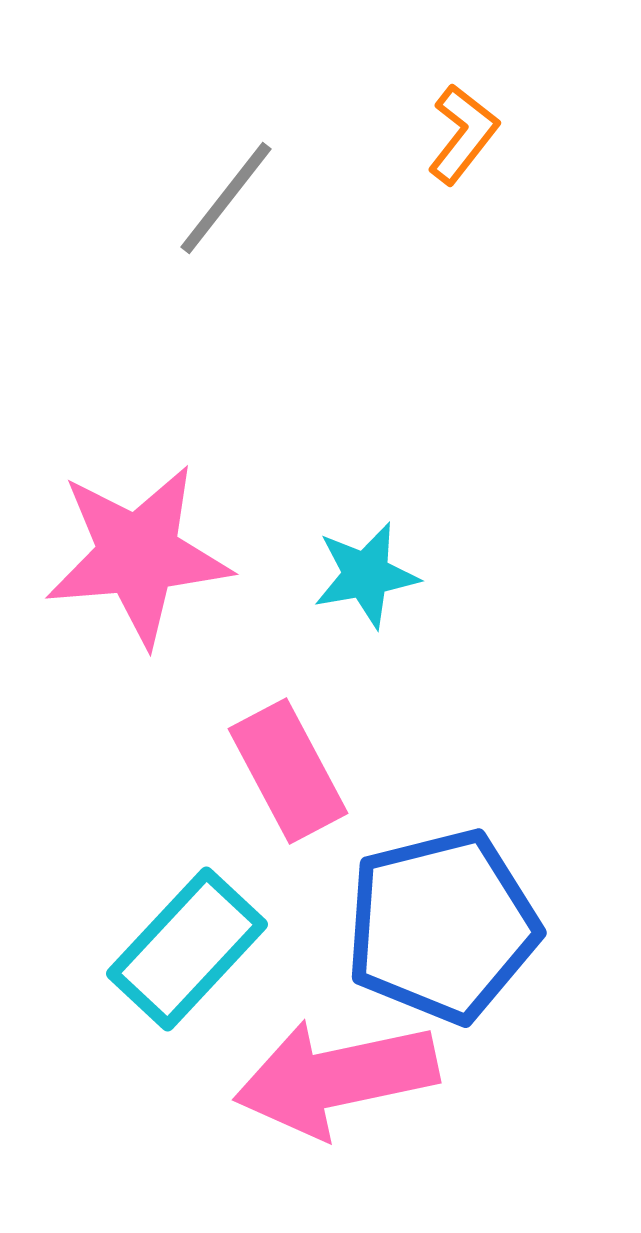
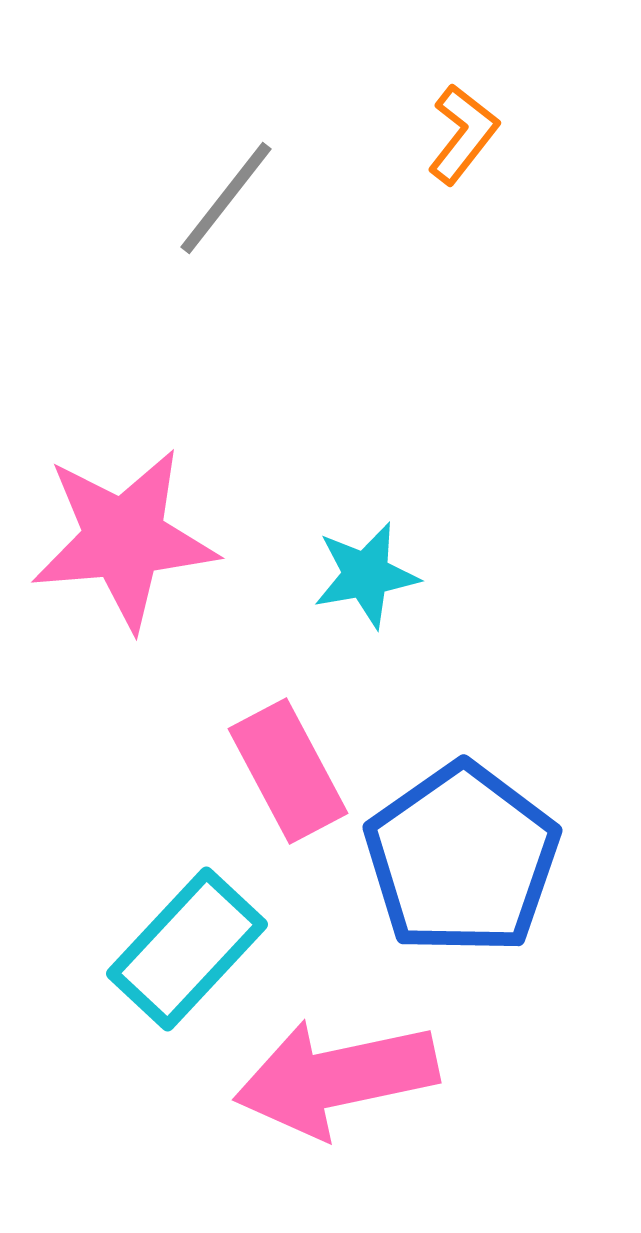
pink star: moved 14 px left, 16 px up
blue pentagon: moved 20 px right, 67 px up; rotated 21 degrees counterclockwise
